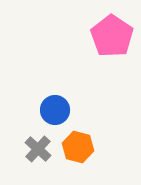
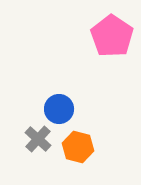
blue circle: moved 4 px right, 1 px up
gray cross: moved 10 px up
